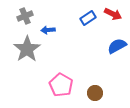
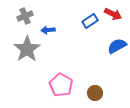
blue rectangle: moved 2 px right, 3 px down
